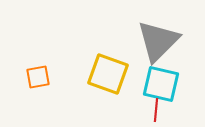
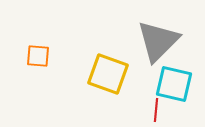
orange square: moved 21 px up; rotated 15 degrees clockwise
cyan square: moved 13 px right
